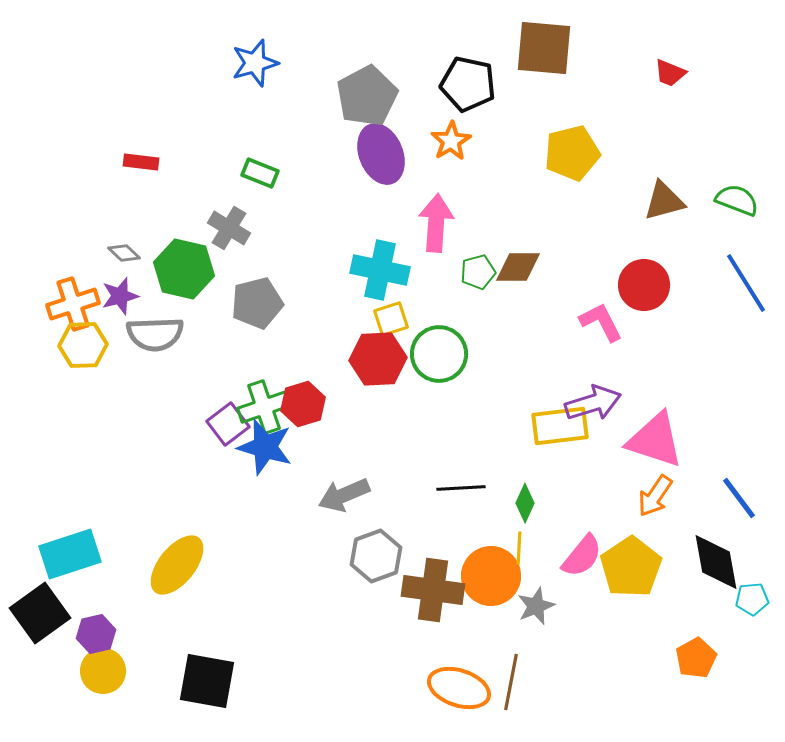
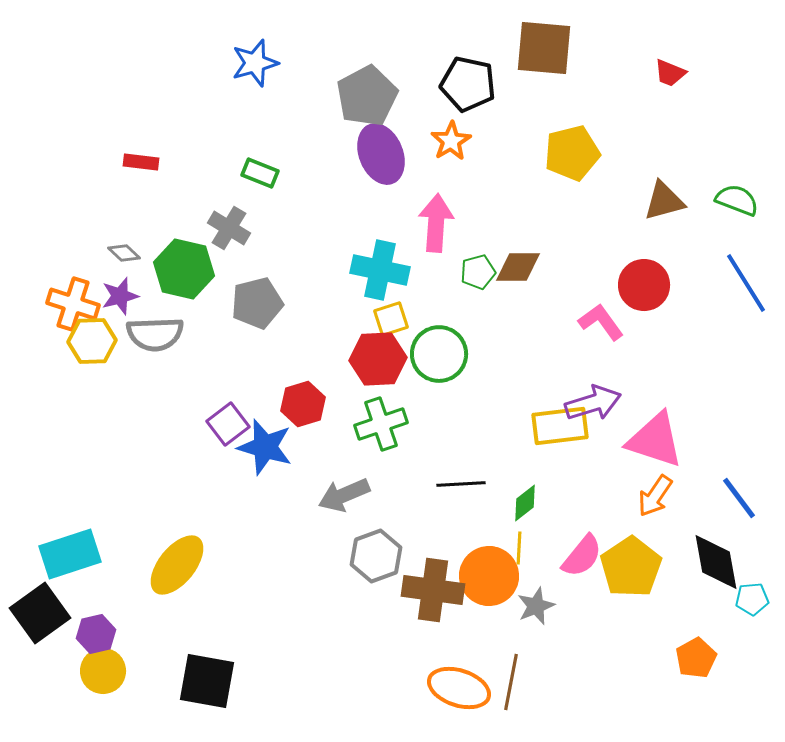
orange cross at (73, 304): rotated 36 degrees clockwise
pink L-shape at (601, 322): rotated 9 degrees counterclockwise
yellow hexagon at (83, 345): moved 9 px right, 4 px up
green cross at (264, 407): moved 117 px right, 17 px down
black line at (461, 488): moved 4 px up
green diamond at (525, 503): rotated 27 degrees clockwise
orange circle at (491, 576): moved 2 px left
